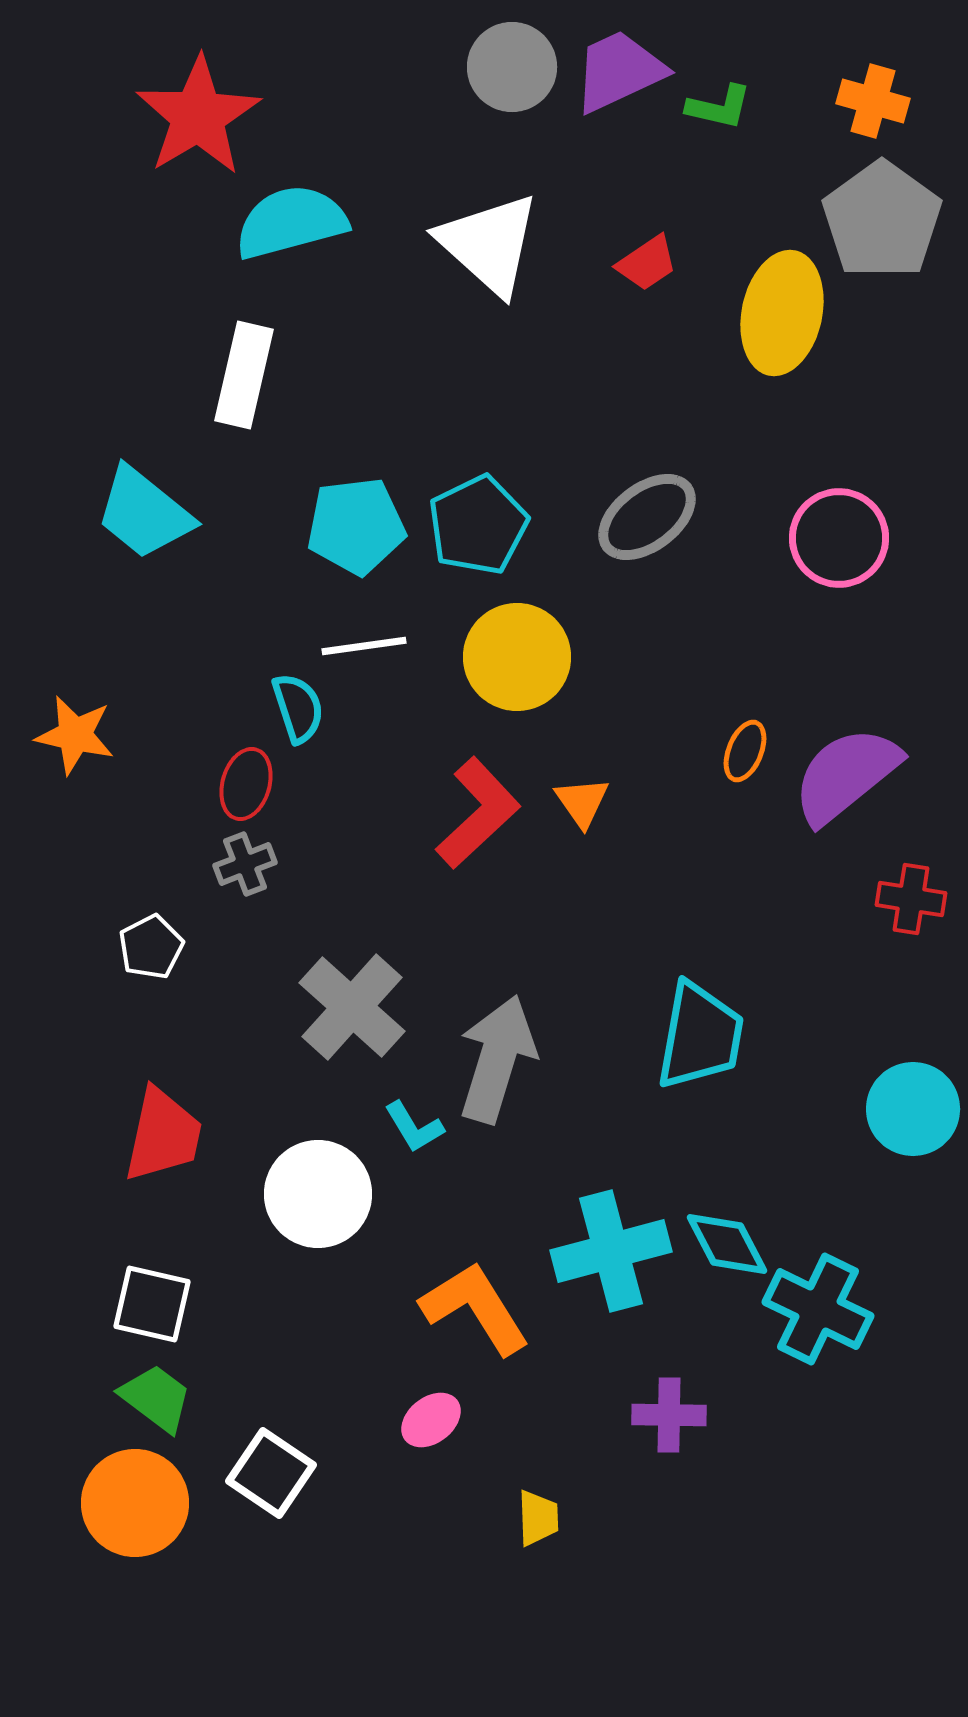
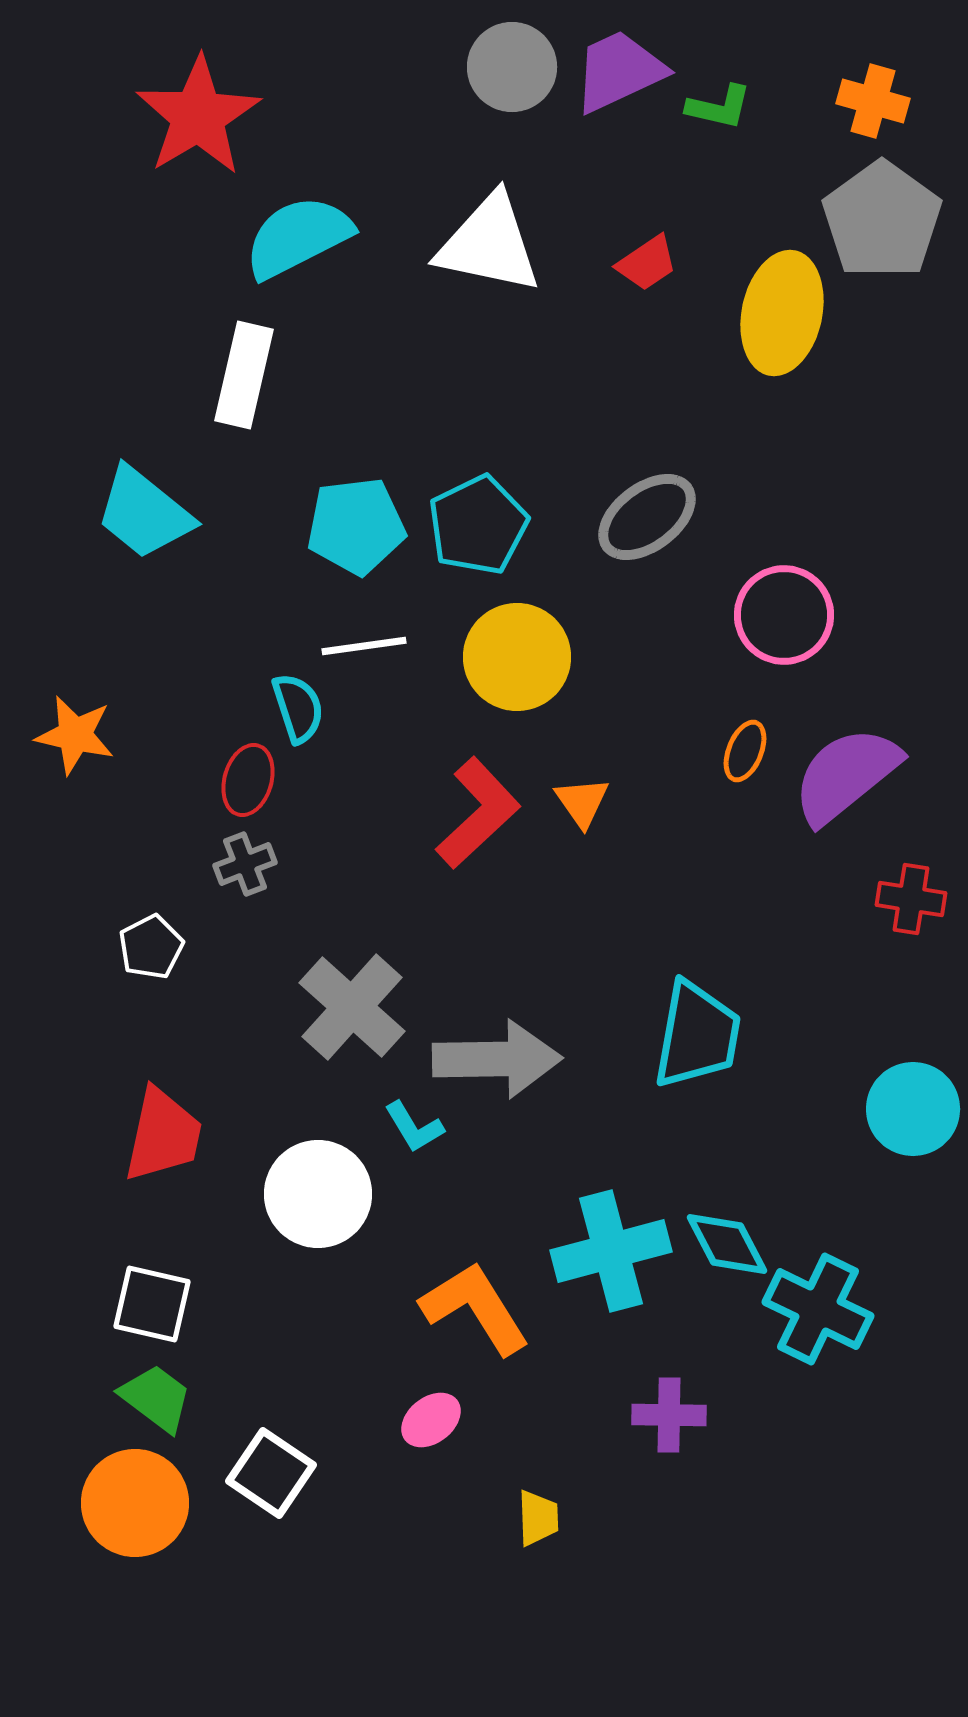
cyan semicircle at (291, 222): moved 7 px right, 15 px down; rotated 12 degrees counterclockwise
white triangle at (489, 244): rotated 30 degrees counterclockwise
pink circle at (839, 538): moved 55 px left, 77 px down
red ellipse at (246, 784): moved 2 px right, 4 px up
cyan trapezoid at (700, 1036): moved 3 px left, 1 px up
gray arrow at (497, 1059): rotated 72 degrees clockwise
